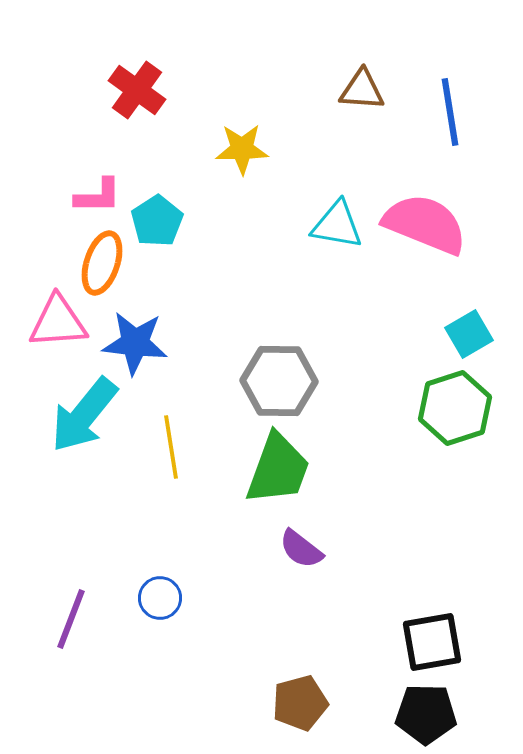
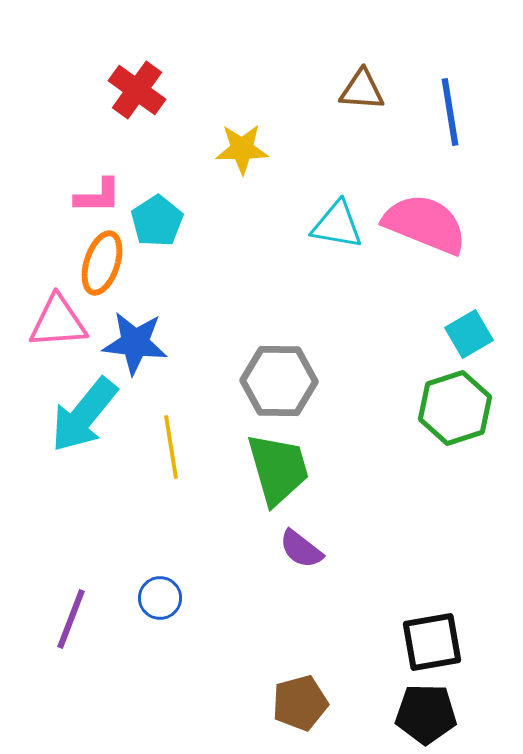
green trapezoid: rotated 36 degrees counterclockwise
